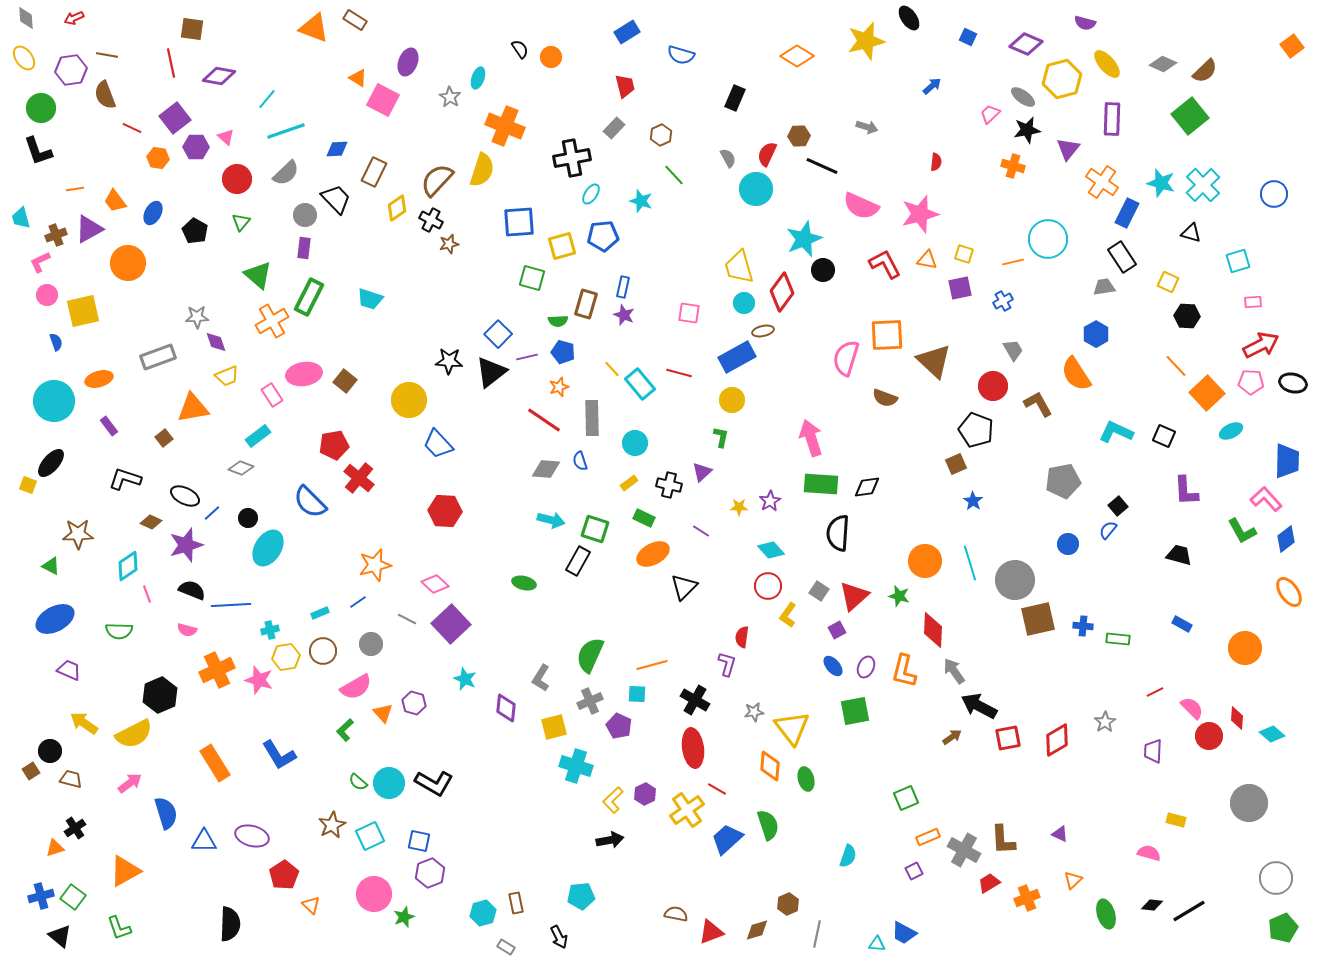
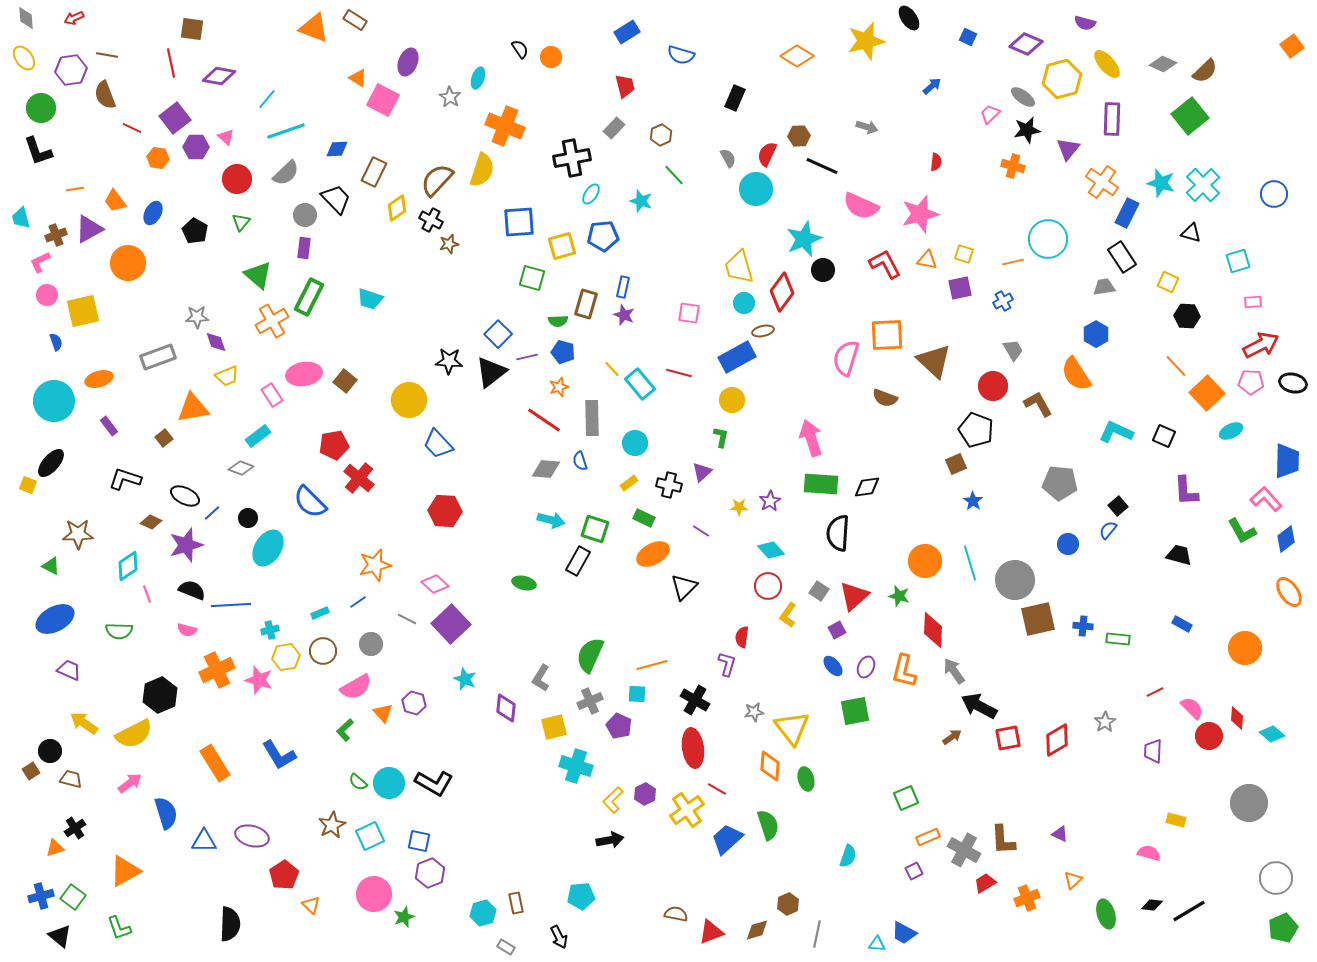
gray pentagon at (1063, 481): moved 3 px left, 2 px down; rotated 16 degrees clockwise
red trapezoid at (989, 883): moved 4 px left
